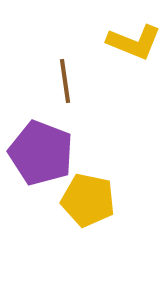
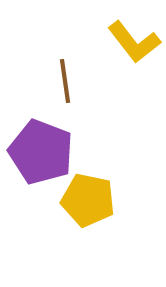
yellow L-shape: rotated 30 degrees clockwise
purple pentagon: moved 1 px up
